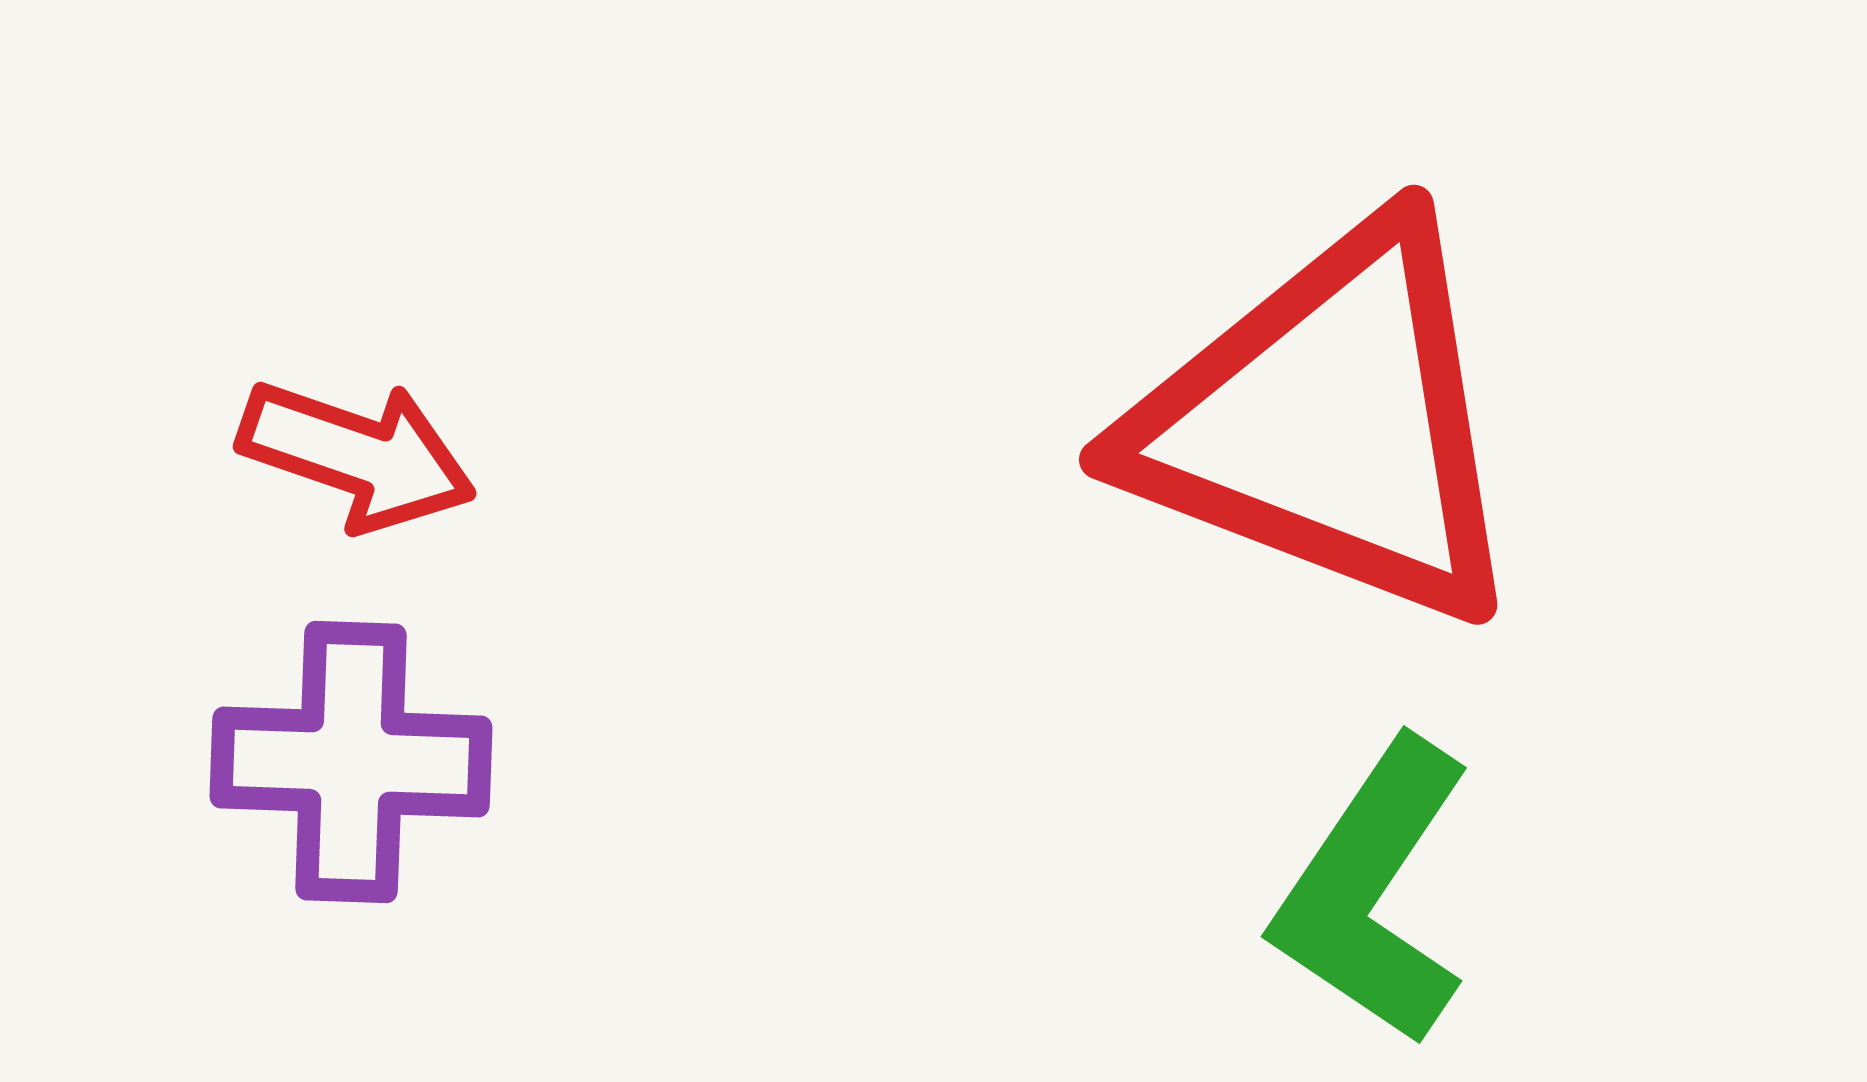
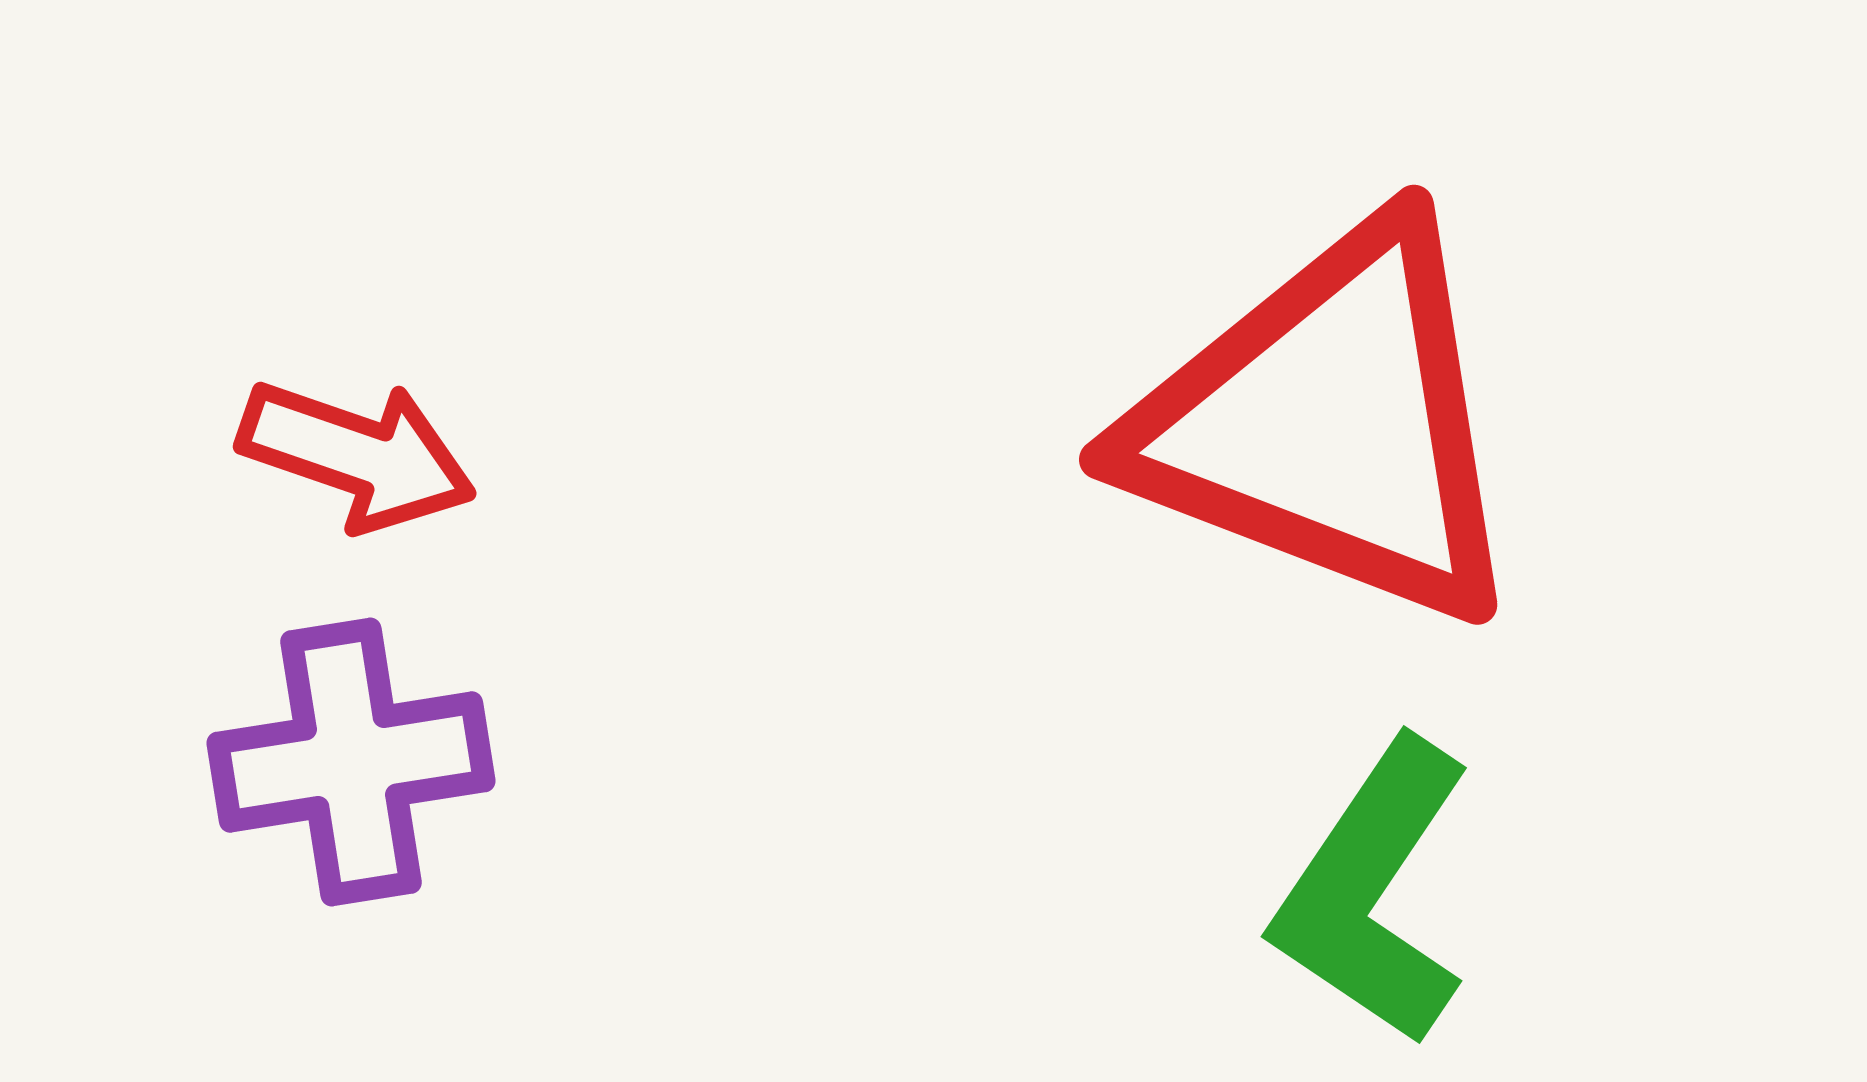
purple cross: rotated 11 degrees counterclockwise
